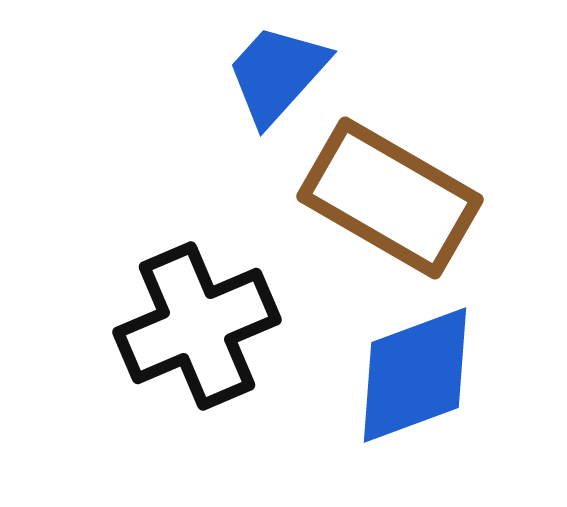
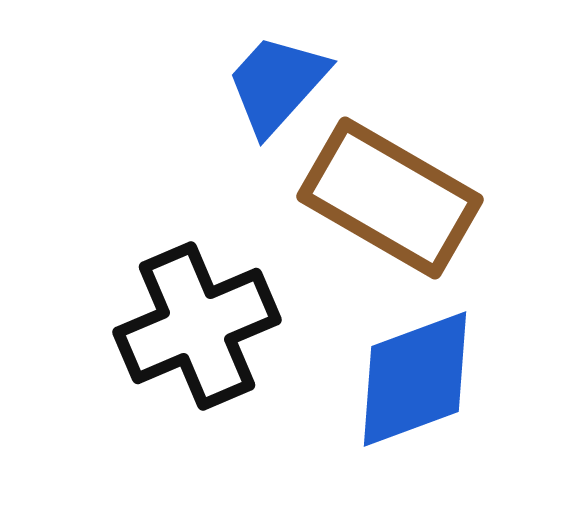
blue trapezoid: moved 10 px down
blue diamond: moved 4 px down
